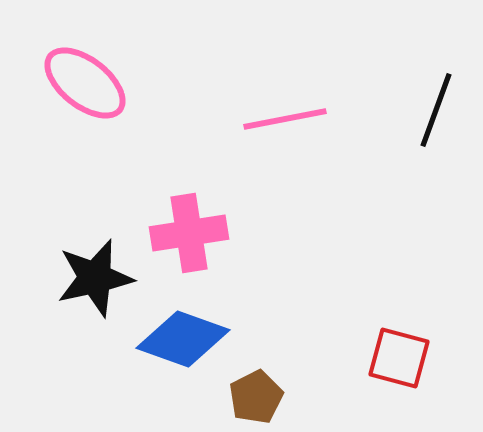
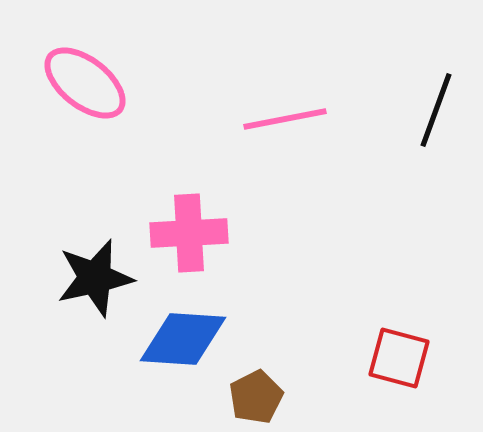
pink cross: rotated 6 degrees clockwise
blue diamond: rotated 16 degrees counterclockwise
